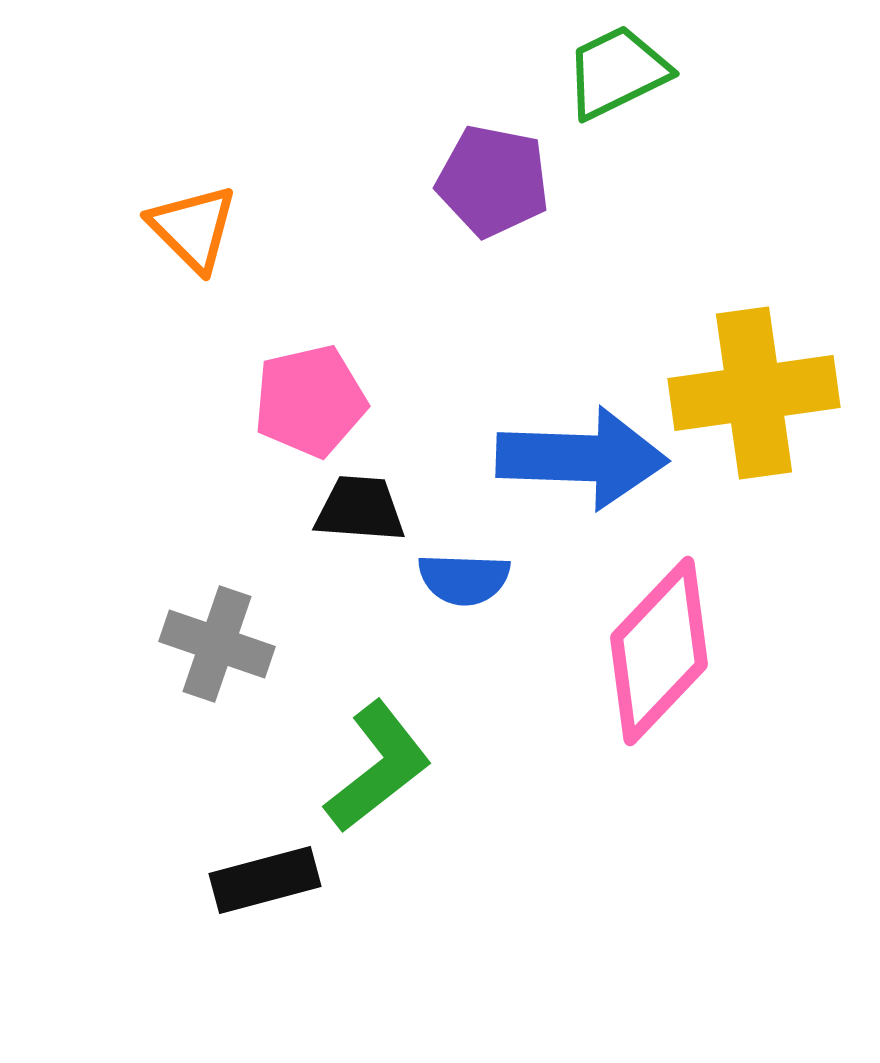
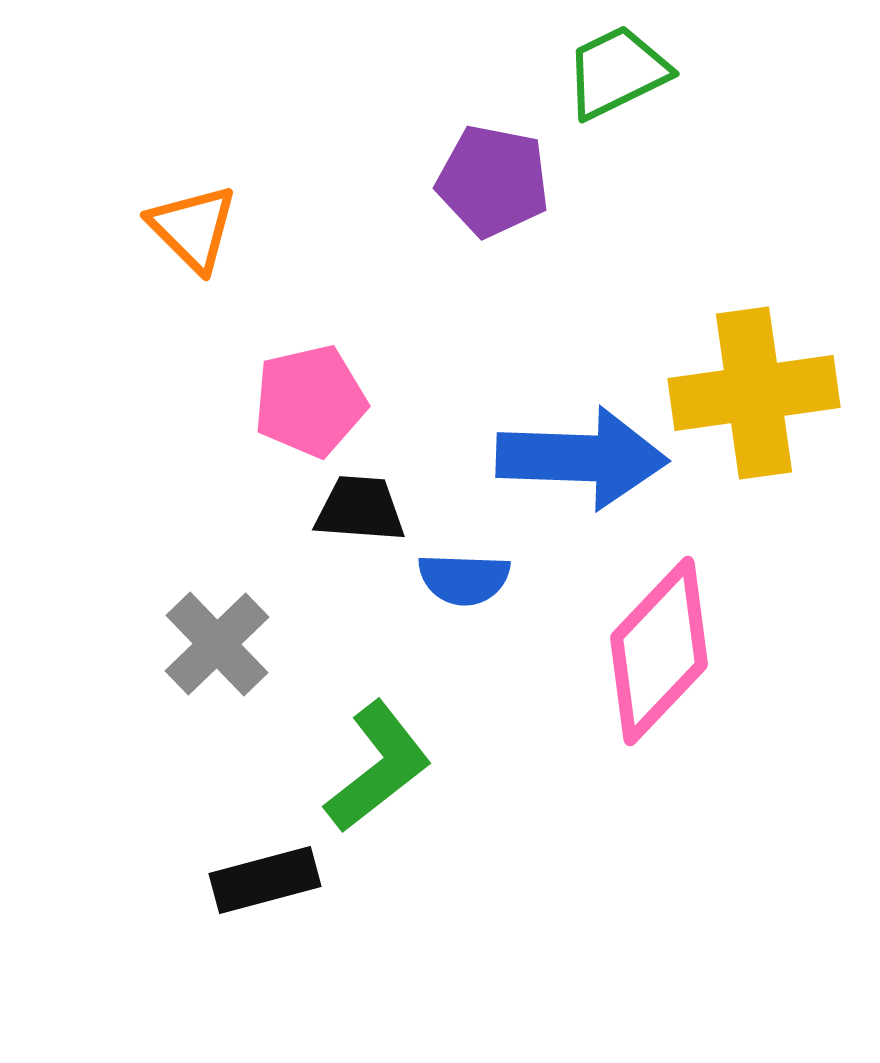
gray cross: rotated 27 degrees clockwise
